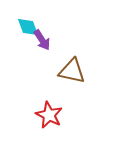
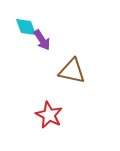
cyan diamond: moved 2 px left
